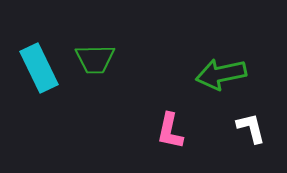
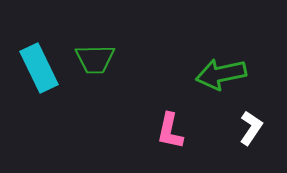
white L-shape: rotated 48 degrees clockwise
